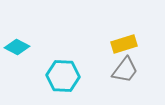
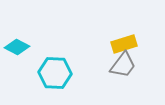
gray trapezoid: moved 2 px left, 5 px up
cyan hexagon: moved 8 px left, 3 px up
